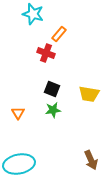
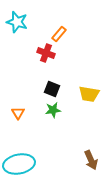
cyan star: moved 16 px left, 8 px down
